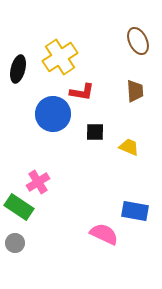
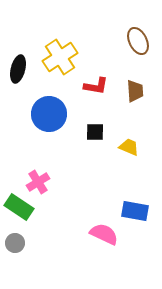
red L-shape: moved 14 px right, 6 px up
blue circle: moved 4 px left
